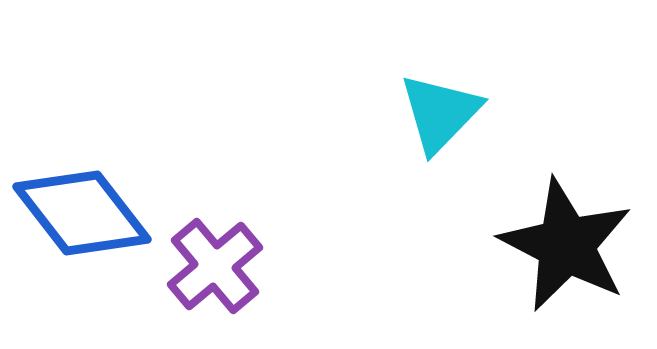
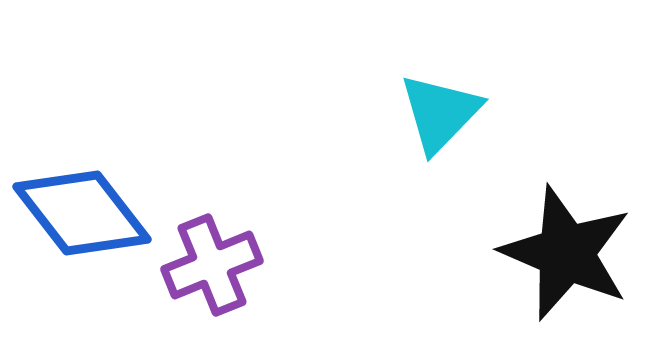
black star: moved 8 px down; rotated 4 degrees counterclockwise
purple cross: moved 3 px left, 1 px up; rotated 18 degrees clockwise
